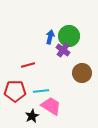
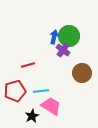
blue arrow: moved 4 px right
red pentagon: rotated 15 degrees counterclockwise
